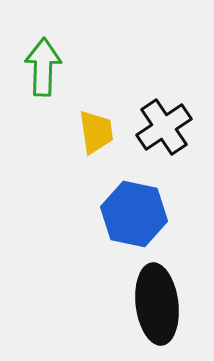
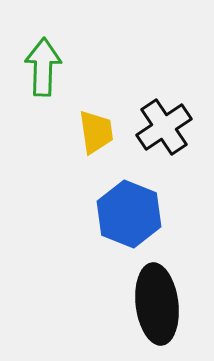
blue hexagon: moved 5 px left; rotated 10 degrees clockwise
